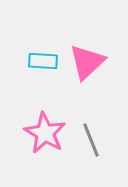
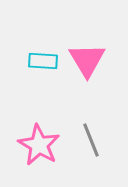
pink triangle: moved 2 px up; rotated 18 degrees counterclockwise
pink star: moved 6 px left, 12 px down
